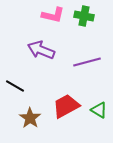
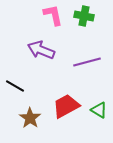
pink L-shape: rotated 115 degrees counterclockwise
